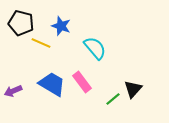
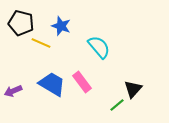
cyan semicircle: moved 4 px right, 1 px up
green line: moved 4 px right, 6 px down
